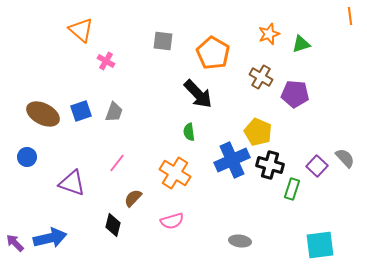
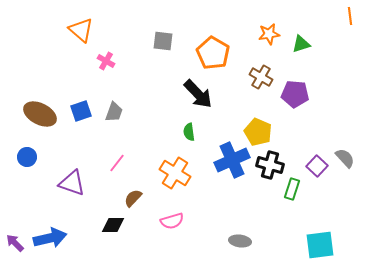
orange star: rotated 10 degrees clockwise
brown ellipse: moved 3 px left
black diamond: rotated 75 degrees clockwise
